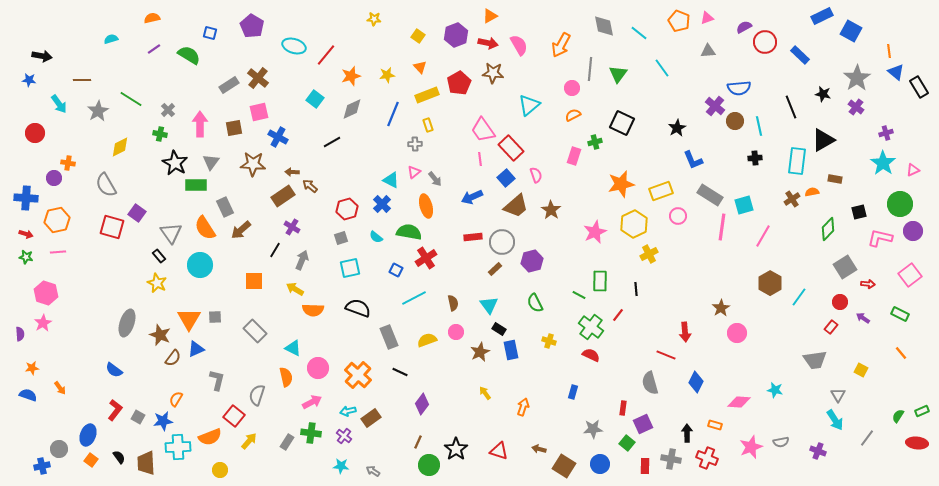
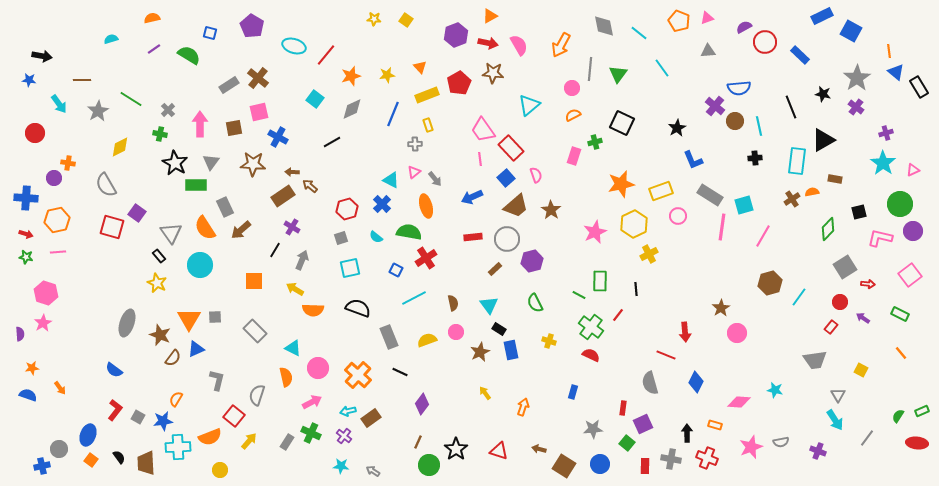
yellow square at (418, 36): moved 12 px left, 16 px up
gray circle at (502, 242): moved 5 px right, 3 px up
brown hexagon at (770, 283): rotated 15 degrees clockwise
green cross at (311, 433): rotated 18 degrees clockwise
